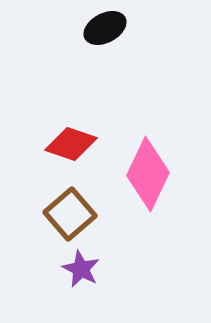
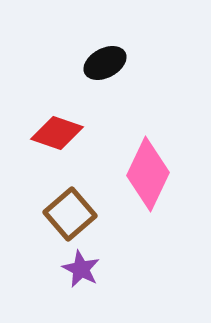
black ellipse: moved 35 px down
red diamond: moved 14 px left, 11 px up
